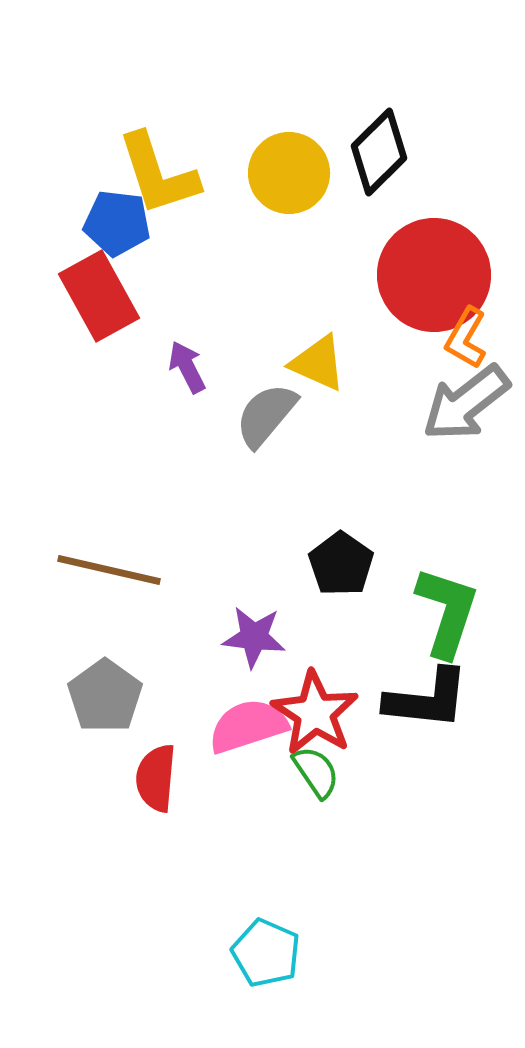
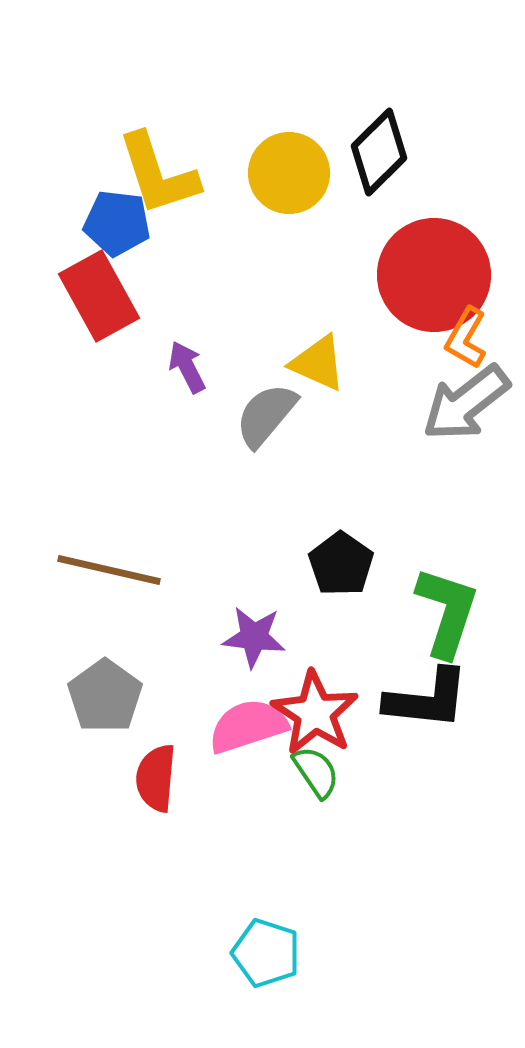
cyan pentagon: rotated 6 degrees counterclockwise
